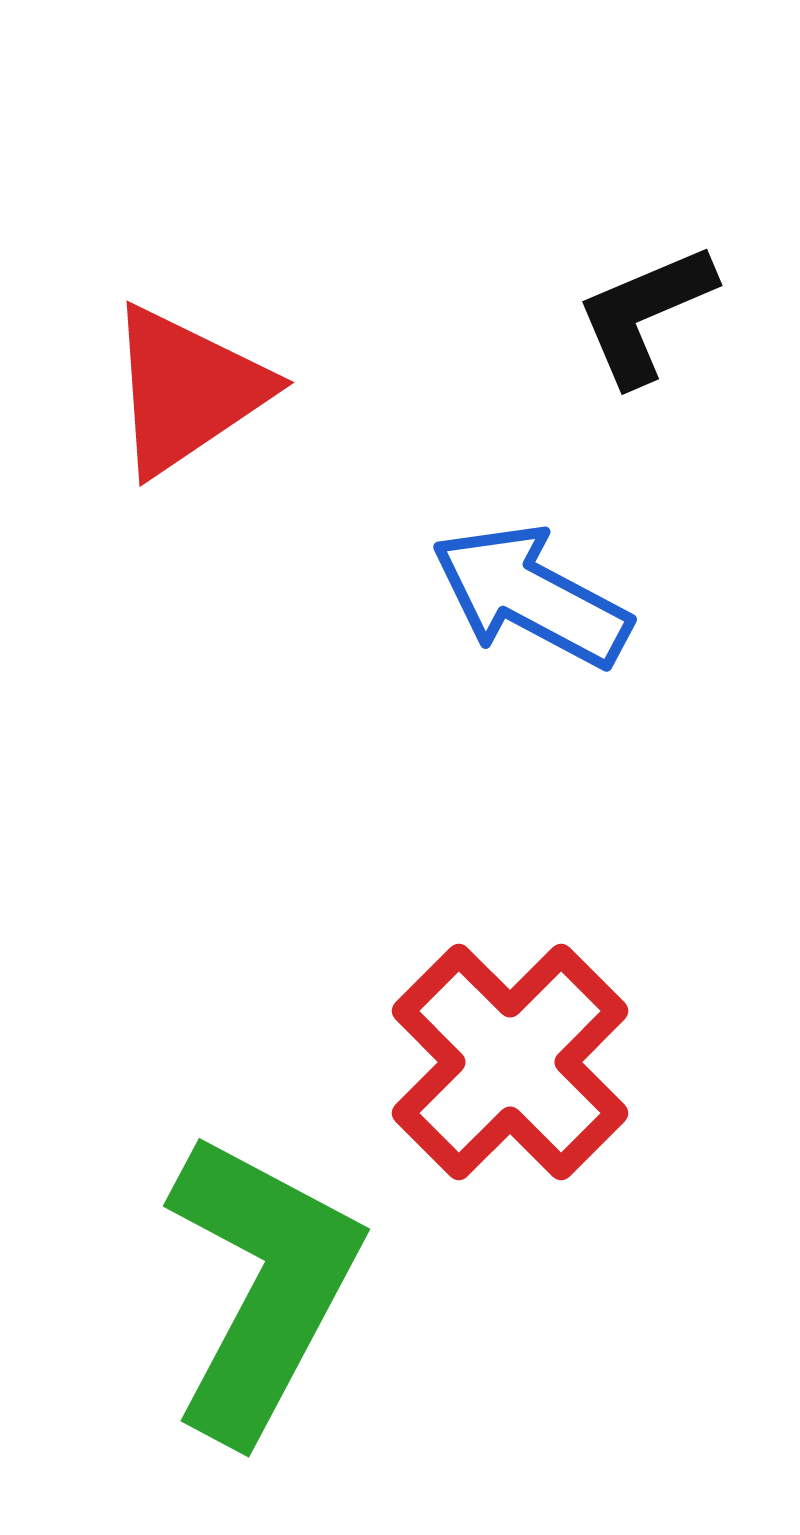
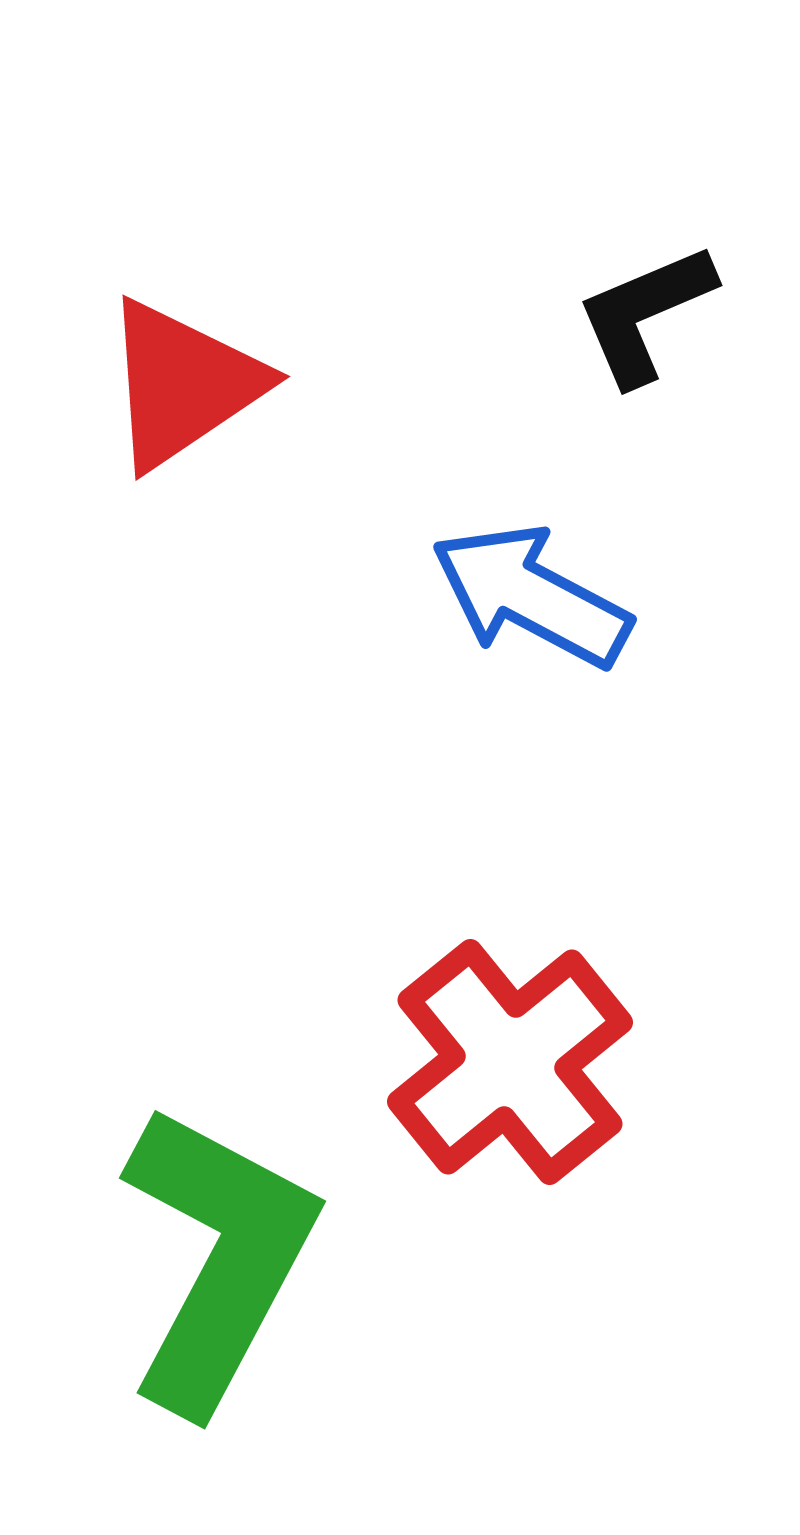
red triangle: moved 4 px left, 6 px up
red cross: rotated 6 degrees clockwise
green L-shape: moved 44 px left, 28 px up
